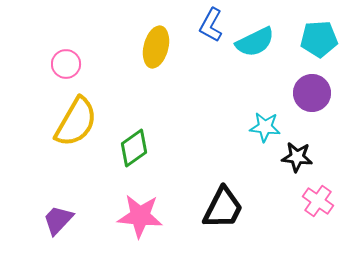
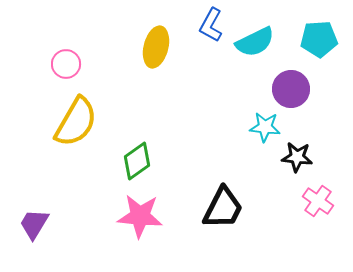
purple circle: moved 21 px left, 4 px up
green diamond: moved 3 px right, 13 px down
purple trapezoid: moved 24 px left, 4 px down; rotated 12 degrees counterclockwise
